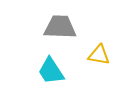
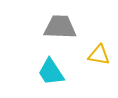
cyan trapezoid: moved 1 px down
